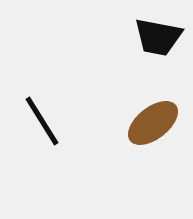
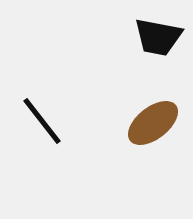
black line: rotated 6 degrees counterclockwise
